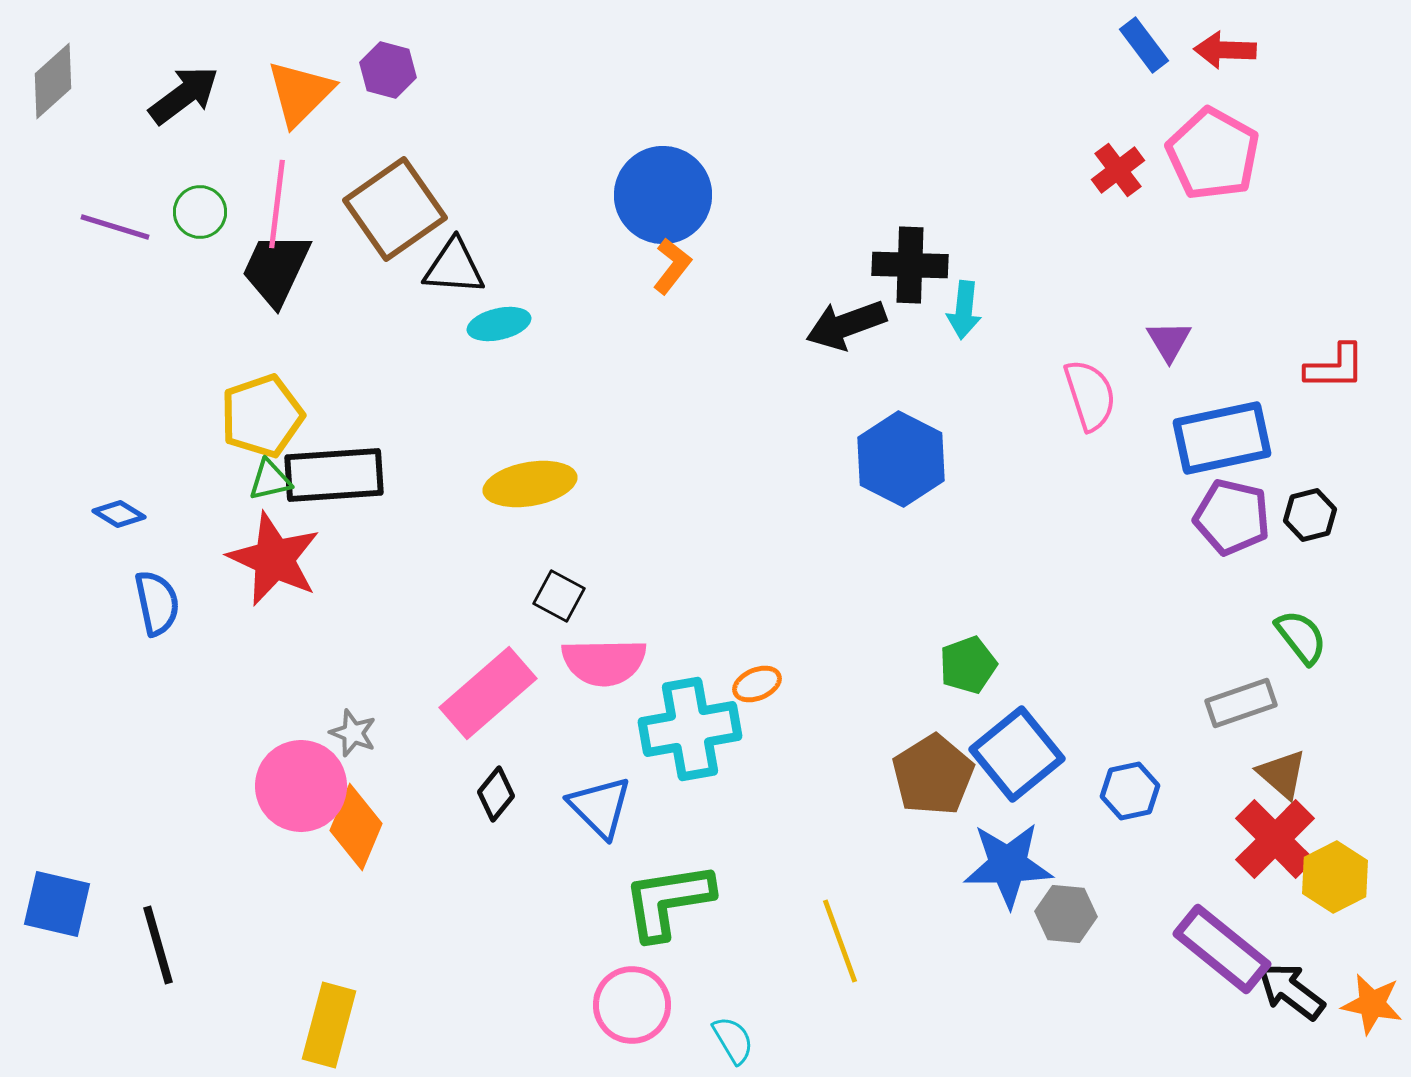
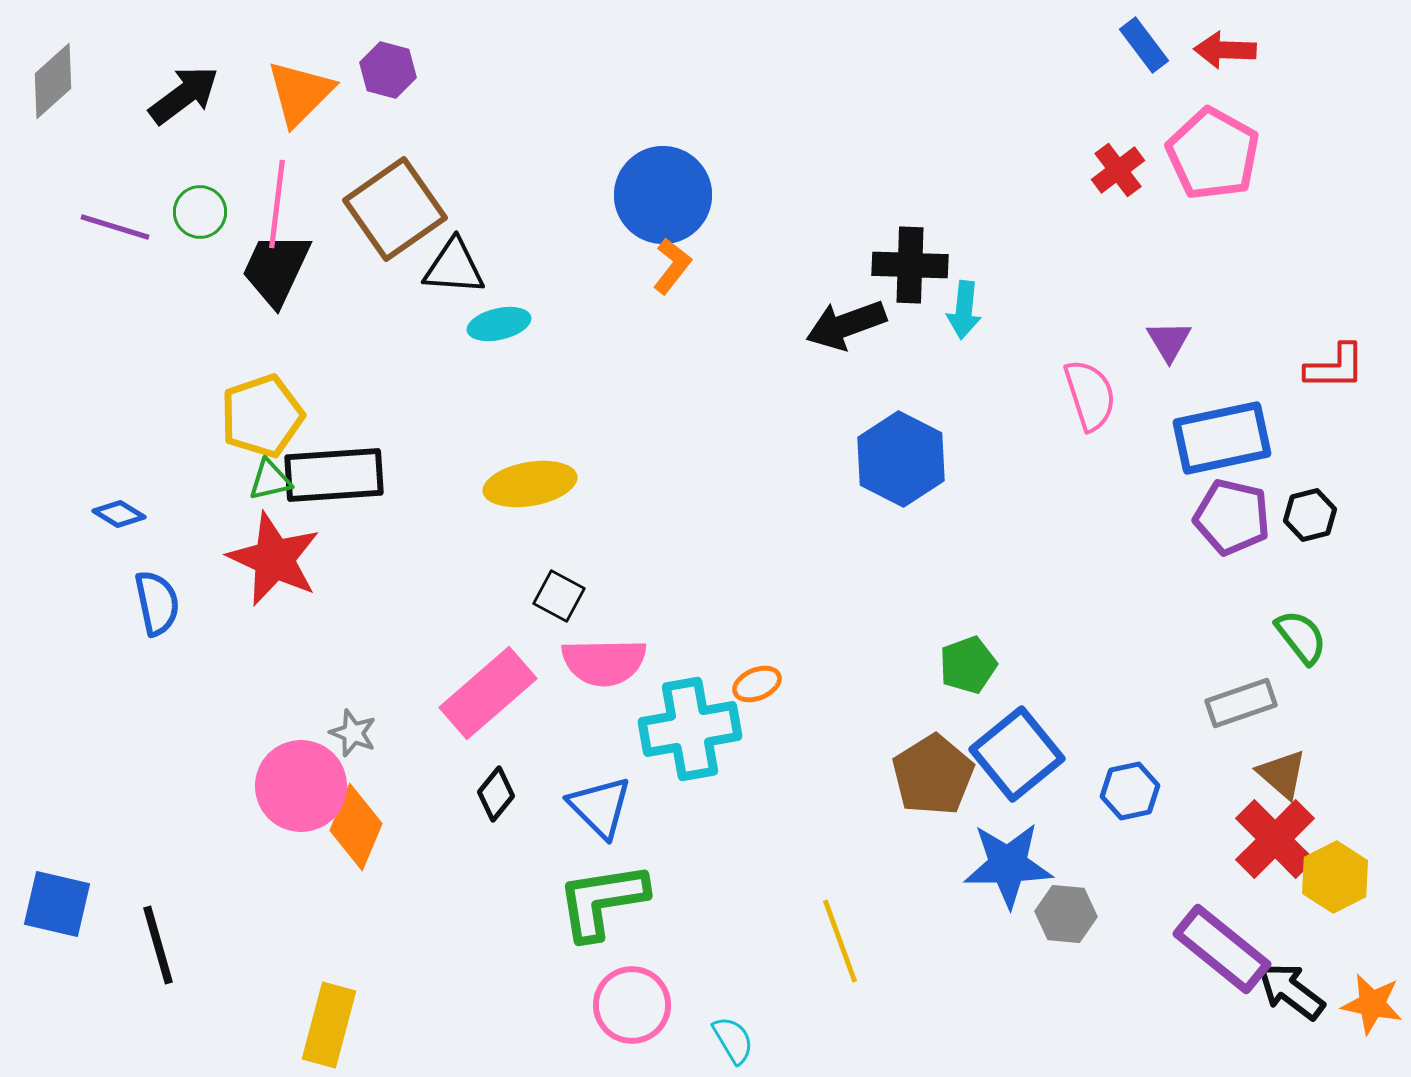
green L-shape at (668, 901): moved 66 px left
